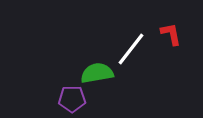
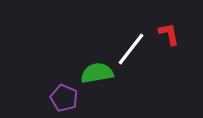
red L-shape: moved 2 px left
purple pentagon: moved 8 px left, 1 px up; rotated 24 degrees clockwise
